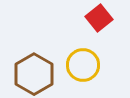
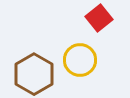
yellow circle: moved 3 px left, 5 px up
